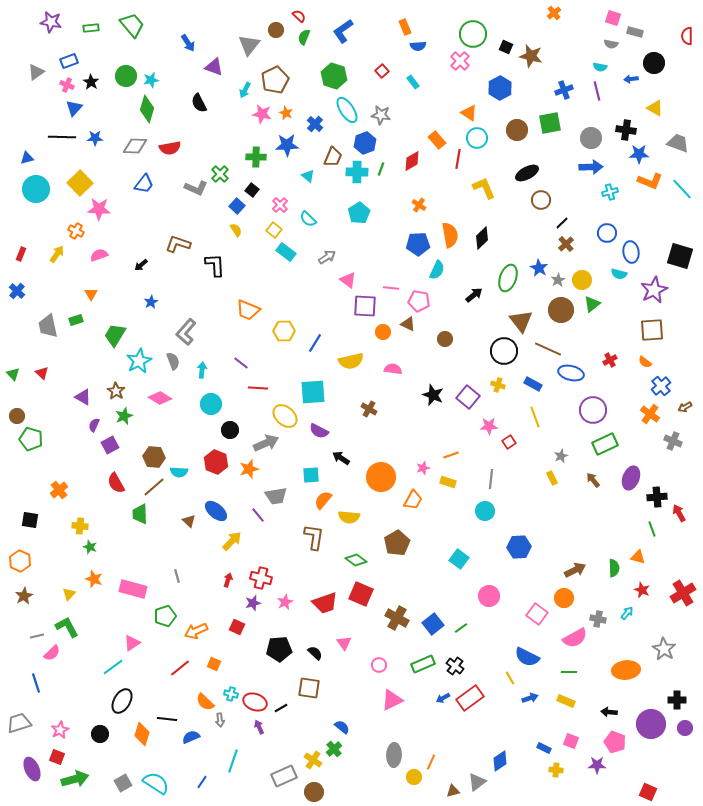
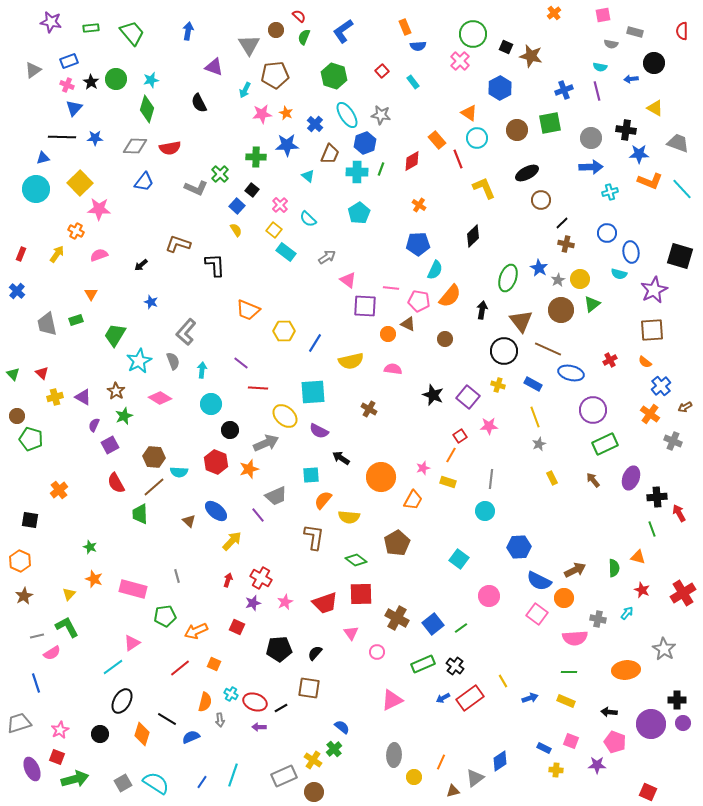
pink square at (613, 18): moved 10 px left, 3 px up; rotated 28 degrees counterclockwise
green trapezoid at (132, 25): moved 8 px down
red semicircle at (687, 36): moved 5 px left, 5 px up
blue arrow at (188, 43): moved 12 px up; rotated 138 degrees counterclockwise
gray triangle at (249, 45): rotated 10 degrees counterclockwise
gray triangle at (36, 72): moved 3 px left, 2 px up
green circle at (126, 76): moved 10 px left, 3 px down
brown pentagon at (275, 80): moved 5 px up; rotated 20 degrees clockwise
cyan ellipse at (347, 110): moved 5 px down
pink star at (262, 114): rotated 18 degrees counterclockwise
brown trapezoid at (333, 157): moved 3 px left, 3 px up
blue triangle at (27, 158): moved 16 px right
red line at (458, 159): rotated 30 degrees counterclockwise
blue trapezoid at (144, 184): moved 2 px up
orange semicircle at (450, 235): moved 61 px down; rotated 50 degrees clockwise
black diamond at (482, 238): moved 9 px left, 2 px up
brown cross at (566, 244): rotated 35 degrees counterclockwise
cyan semicircle at (437, 270): moved 2 px left
yellow circle at (582, 280): moved 2 px left, 1 px up
black arrow at (474, 295): moved 8 px right, 15 px down; rotated 42 degrees counterclockwise
blue star at (151, 302): rotated 24 degrees counterclockwise
gray trapezoid at (48, 326): moved 1 px left, 2 px up
orange circle at (383, 332): moved 5 px right, 2 px down
red square at (509, 442): moved 49 px left, 6 px up
orange line at (451, 455): rotated 42 degrees counterclockwise
gray star at (561, 456): moved 22 px left, 12 px up
gray trapezoid at (276, 496): rotated 15 degrees counterclockwise
yellow cross at (80, 526): moved 25 px left, 129 px up; rotated 21 degrees counterclockwise
red cross at (261, 578): rotated 15 degrees clockwise
red square at (361, 594): rotated 25 degrees counterclockwise
green pentagon at (165, 616): rotated 10 degrees clockwise
pink semicircle at (575, 638): rotated 25 degrees clockwise
pink triangle at (344, 643): moved 7 px right, 10 px up
pink semicircle at (52, 653): rotated 12 degrees clockwise
black semicircle at (315, 653): rotated 91 degrees counterclockwise
blue semicircle at (527, 657): moved 12 px right, 76 px up
pink circle at (379, 665): moved 2 px left, 13 px up
yellow line at (510, 678): moved 7 px left, 3 px down
cyan cross at (231, 694): rotated 16 degrees clockwise
orange semicircle at (205, 702): rotated 120 degrees counterclockwise
black line at (167, 719): rotated 24 degrees clockwise
purple arrow at (259, 727): rotated 64 degrees counterclockwise
purple circle at (685, 728): moved 2 px left, 5 px up
cyan line at (233, 761): moved 14 px down
orange line at (431, 762): moved 10 px right
gray triangle at (477, 782): moved 2 px left, 4 px up
